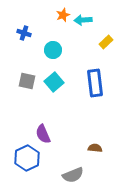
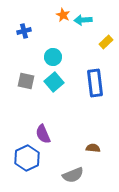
orange star: rotated 24 degrees counterclockwise
blue cross: moved 2 px up; rotated 32 degrees counterclockwise
cyan circle: moved 7 px down
gray square: moved 1 px left
brown semicircle: moved 2 px left
